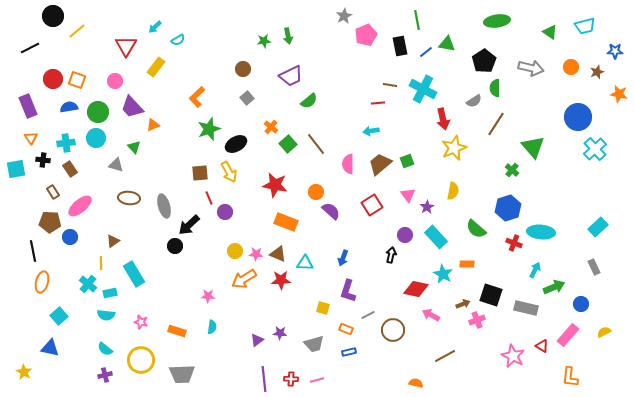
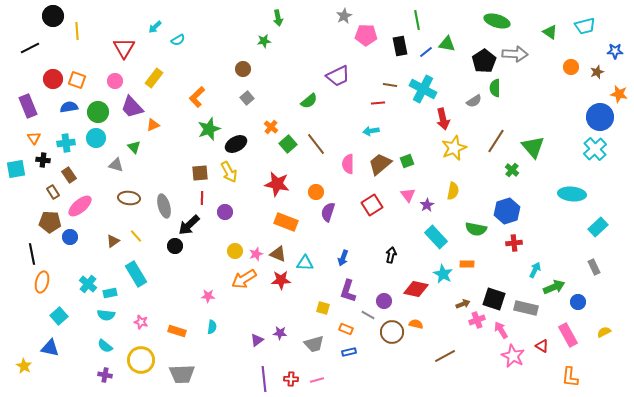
green ellipse at (497, 21): rotated 25 degrees clockwise
yellow line at (77, 31): rotated 54 degrees counterclockwise
pink pentagon at (366, 35): rotated 25 degrees clockwise
green arrow at (288, 36): moved 10 px left, 18 px up
red triangle at (126, 46): moved 2 px left, 2 px down
yellow rectangle at (156, 67): moved 2 px left, 11 px down
gray arrow at (531, 68): moved 16 px left, 14 px up; rotated 10 degrees counterclockwise
purple trapezoid at (291, 76): moved 47 px right
blue circle at (578, 117): moved 22 px right
brown line at (496, 124): moved 17 px down
orange triangle at (31, 138): moved 3 px right
brown rectangle at (70, 169): moved 1 px left, 6 px down
red star at (275, 185): moved 2 px right, 1 px up
red line at (209, 198): moved 7 px left; rotated 24 degrees clockwise
purple star at (427, 207): moved 2 px up
blue hexagon at (508, 208): moved 1 px left, 3 px down
purple semicircle at (331, 211): moved 3 px left, 1 px down; rotated 114 degrees counterclockwise
green semicircle at (476, 229): rotated 30 degrees counterclockwise
cyan ellipse at (541, 232): moved 31 px right, 38 px up
purple circle at (405, 235): moved 21 px left, 66 px down
red cross at (514, 243): rotated 28 degrees counterclockwise
black line at (33, 251): moved 1 px left, 3 px down
pink star at (256, 254): rotated 24 degrees counterclockwise
yellow line at (101, 263): moved 35 px right, 27 px up; rotated 40 degrees counterclockwise
cyan rectangle at (134, 274): moved 2 px right
black square at (491, 295): moved 3 px right, 4 px down
blue circle at (581, 304): moved 3 px left, 2 px up
gray line at (368, 315): rotated 56 degrees clockwise
pink arrow at (431, 315): moved 70 px right, 15 px down; rotated 30 degrees clockwise
brown circle at (393, 330): moved 1 px left, 2 px down
pink rectangle at (568, 335): rotated 70 degrees counterclockwise
cyan semicircle at (105, 349): moved 3 px up
yellow star at (24, 372): moved 6 px up
purple cross at (105, 375): rotated 24 degrees clockwise
orange semicircle at (416, 383): moved 59 px up
